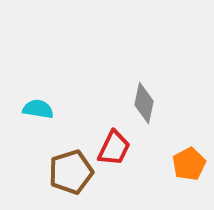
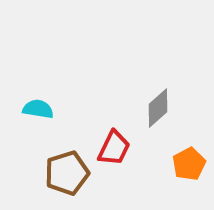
gray diamond: moved 14 px right, 5 px down; rotated 36 degrees clockwise
brown pentagon: moved 4 px left, 1 px down
